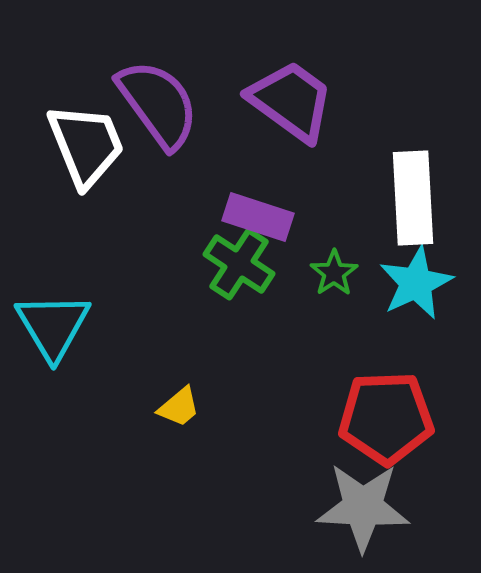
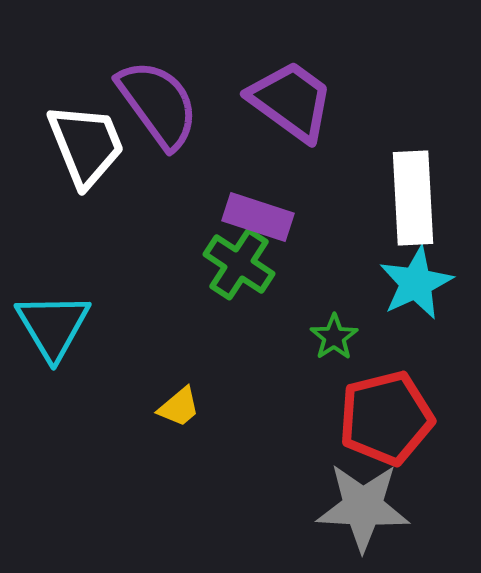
green star: moved 64 px down
red pentagon: rotated 12 degrees counterclockwise
